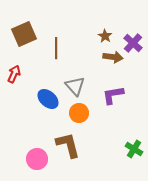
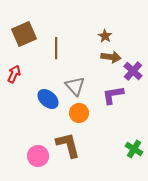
purple cross: moved 28 px down
brown arrow: moved 2 px left
pink circle: moved 1 px right, 3 px up
